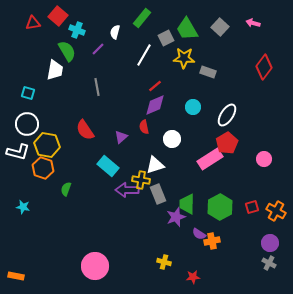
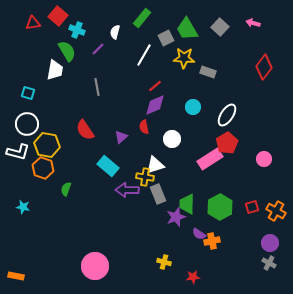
yellow cross at (141, 180): moved 4 px right, 3 px up
